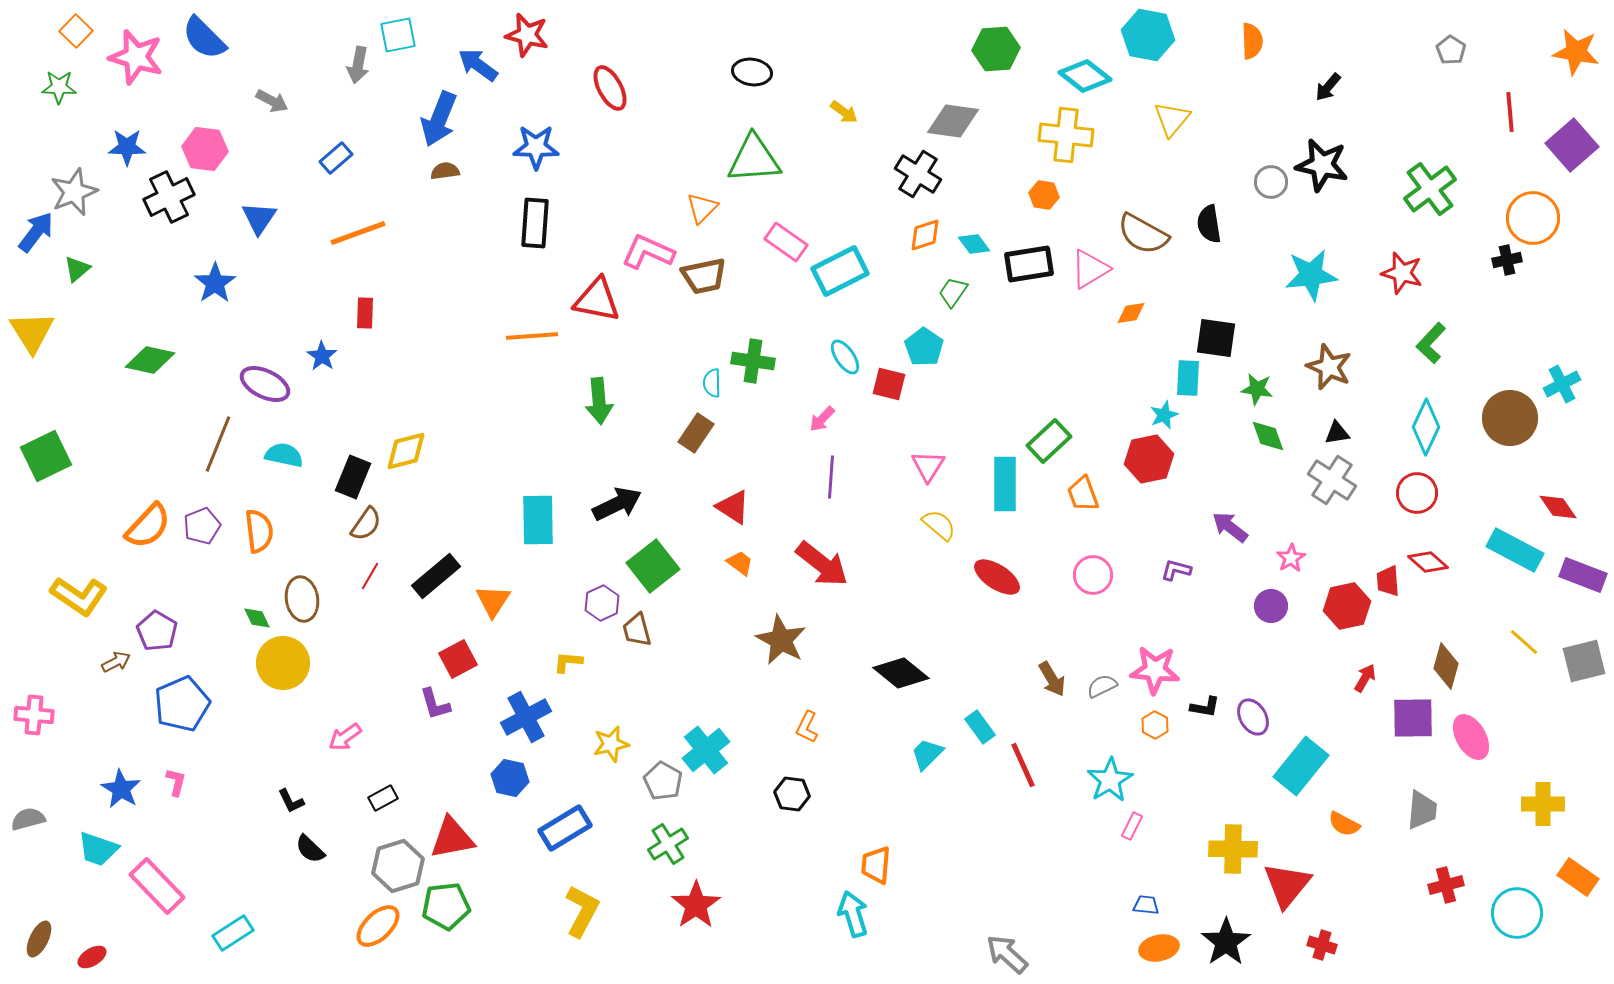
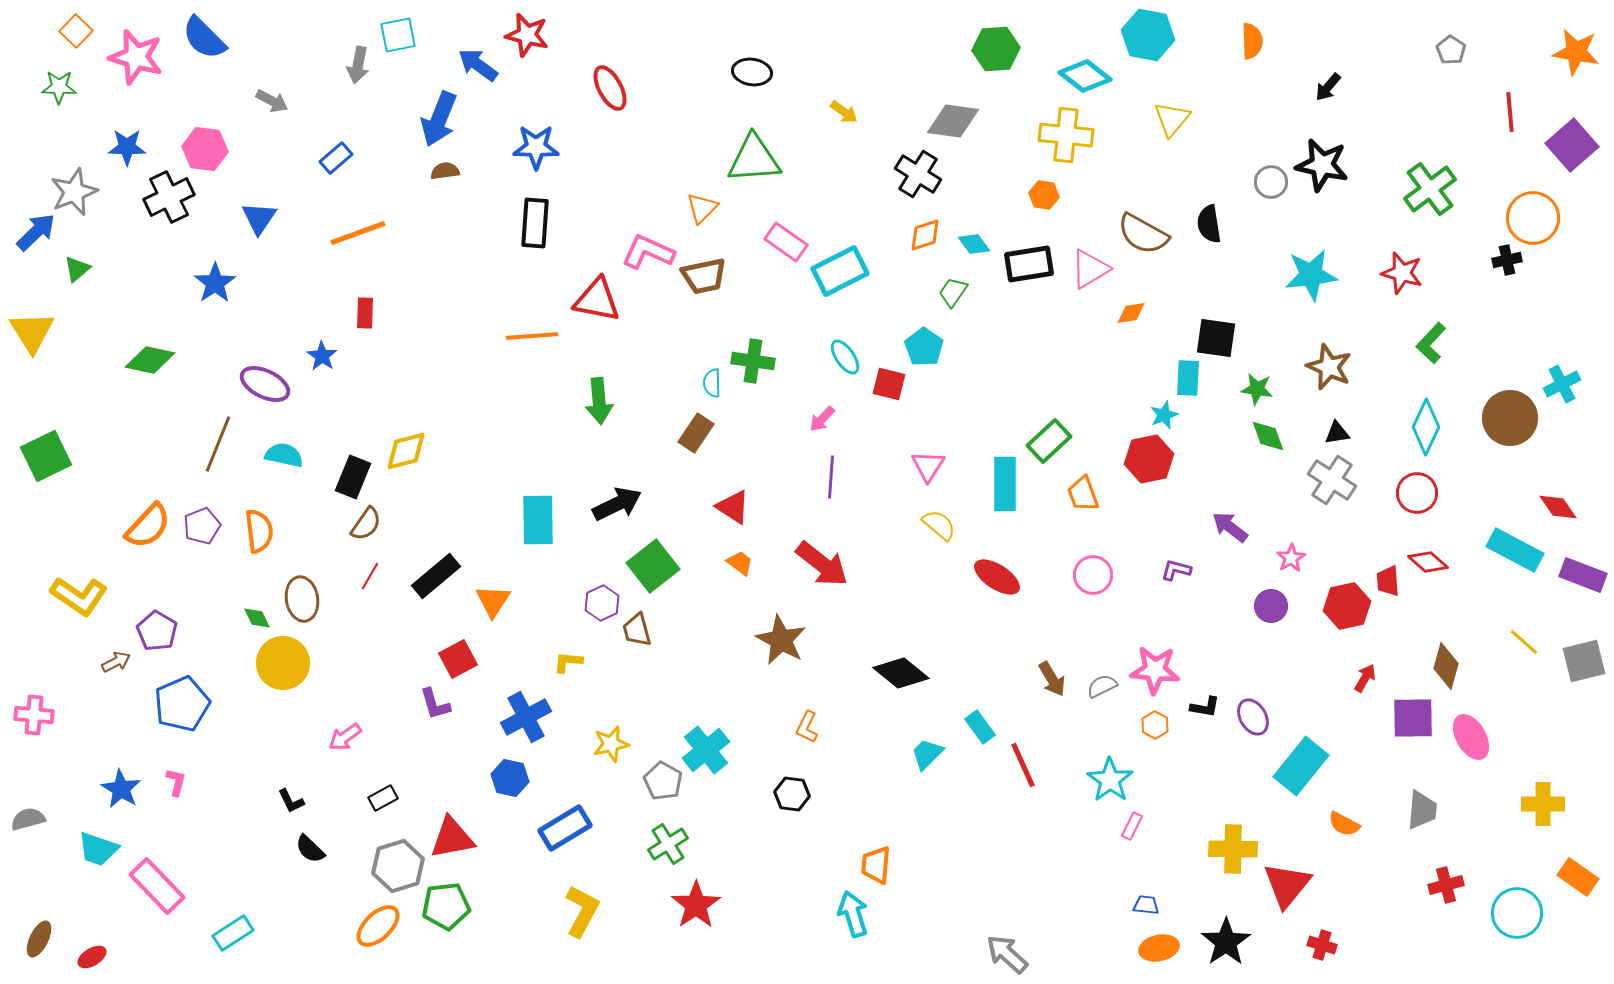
blue arrow at (36, 232): rotated 9 degrees clockwise
cyan star at (1110, 780): rotated 6 degrees counterclockwise
